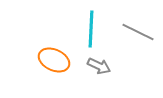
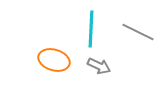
orange ellipse: rotated 8 degrees counterclockwise
